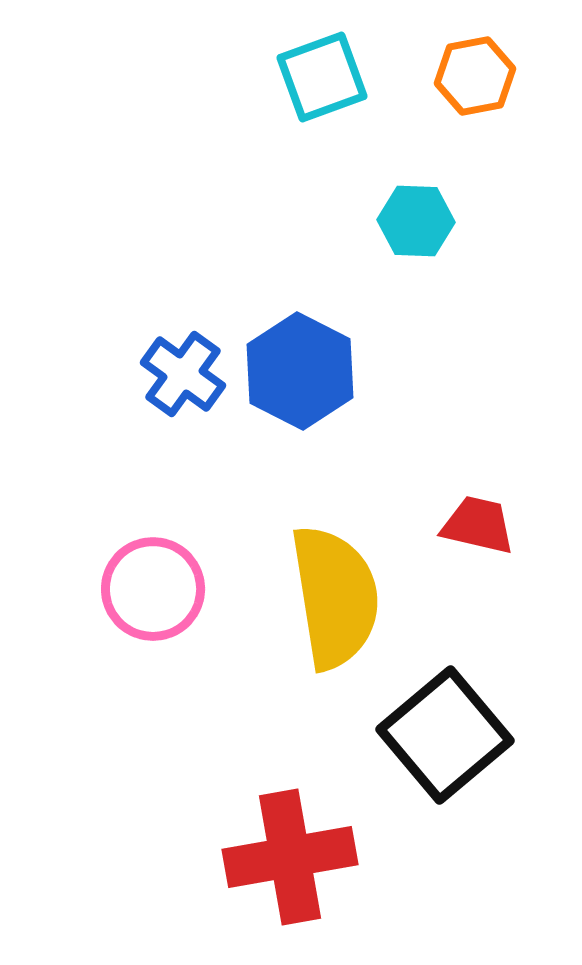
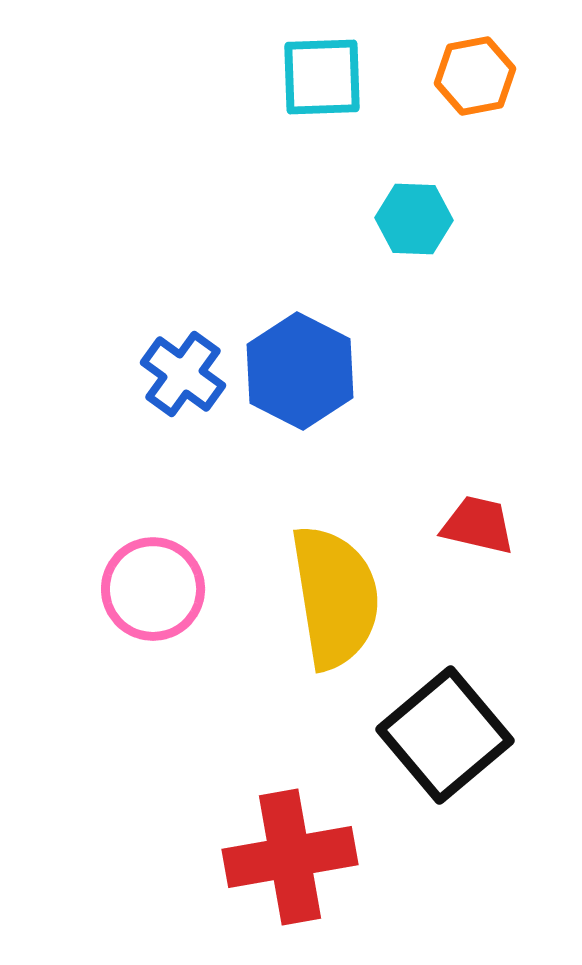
cyan square: rotated 18 degrees clockwise
cyan hexagon: moved 2 px left, 2 px up
